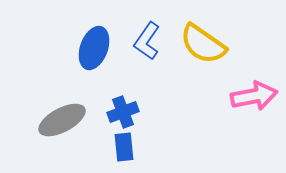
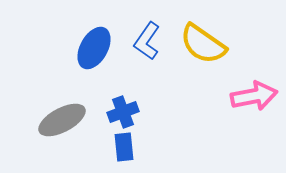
blue ellipse: rotated 9 degrees clockwise
